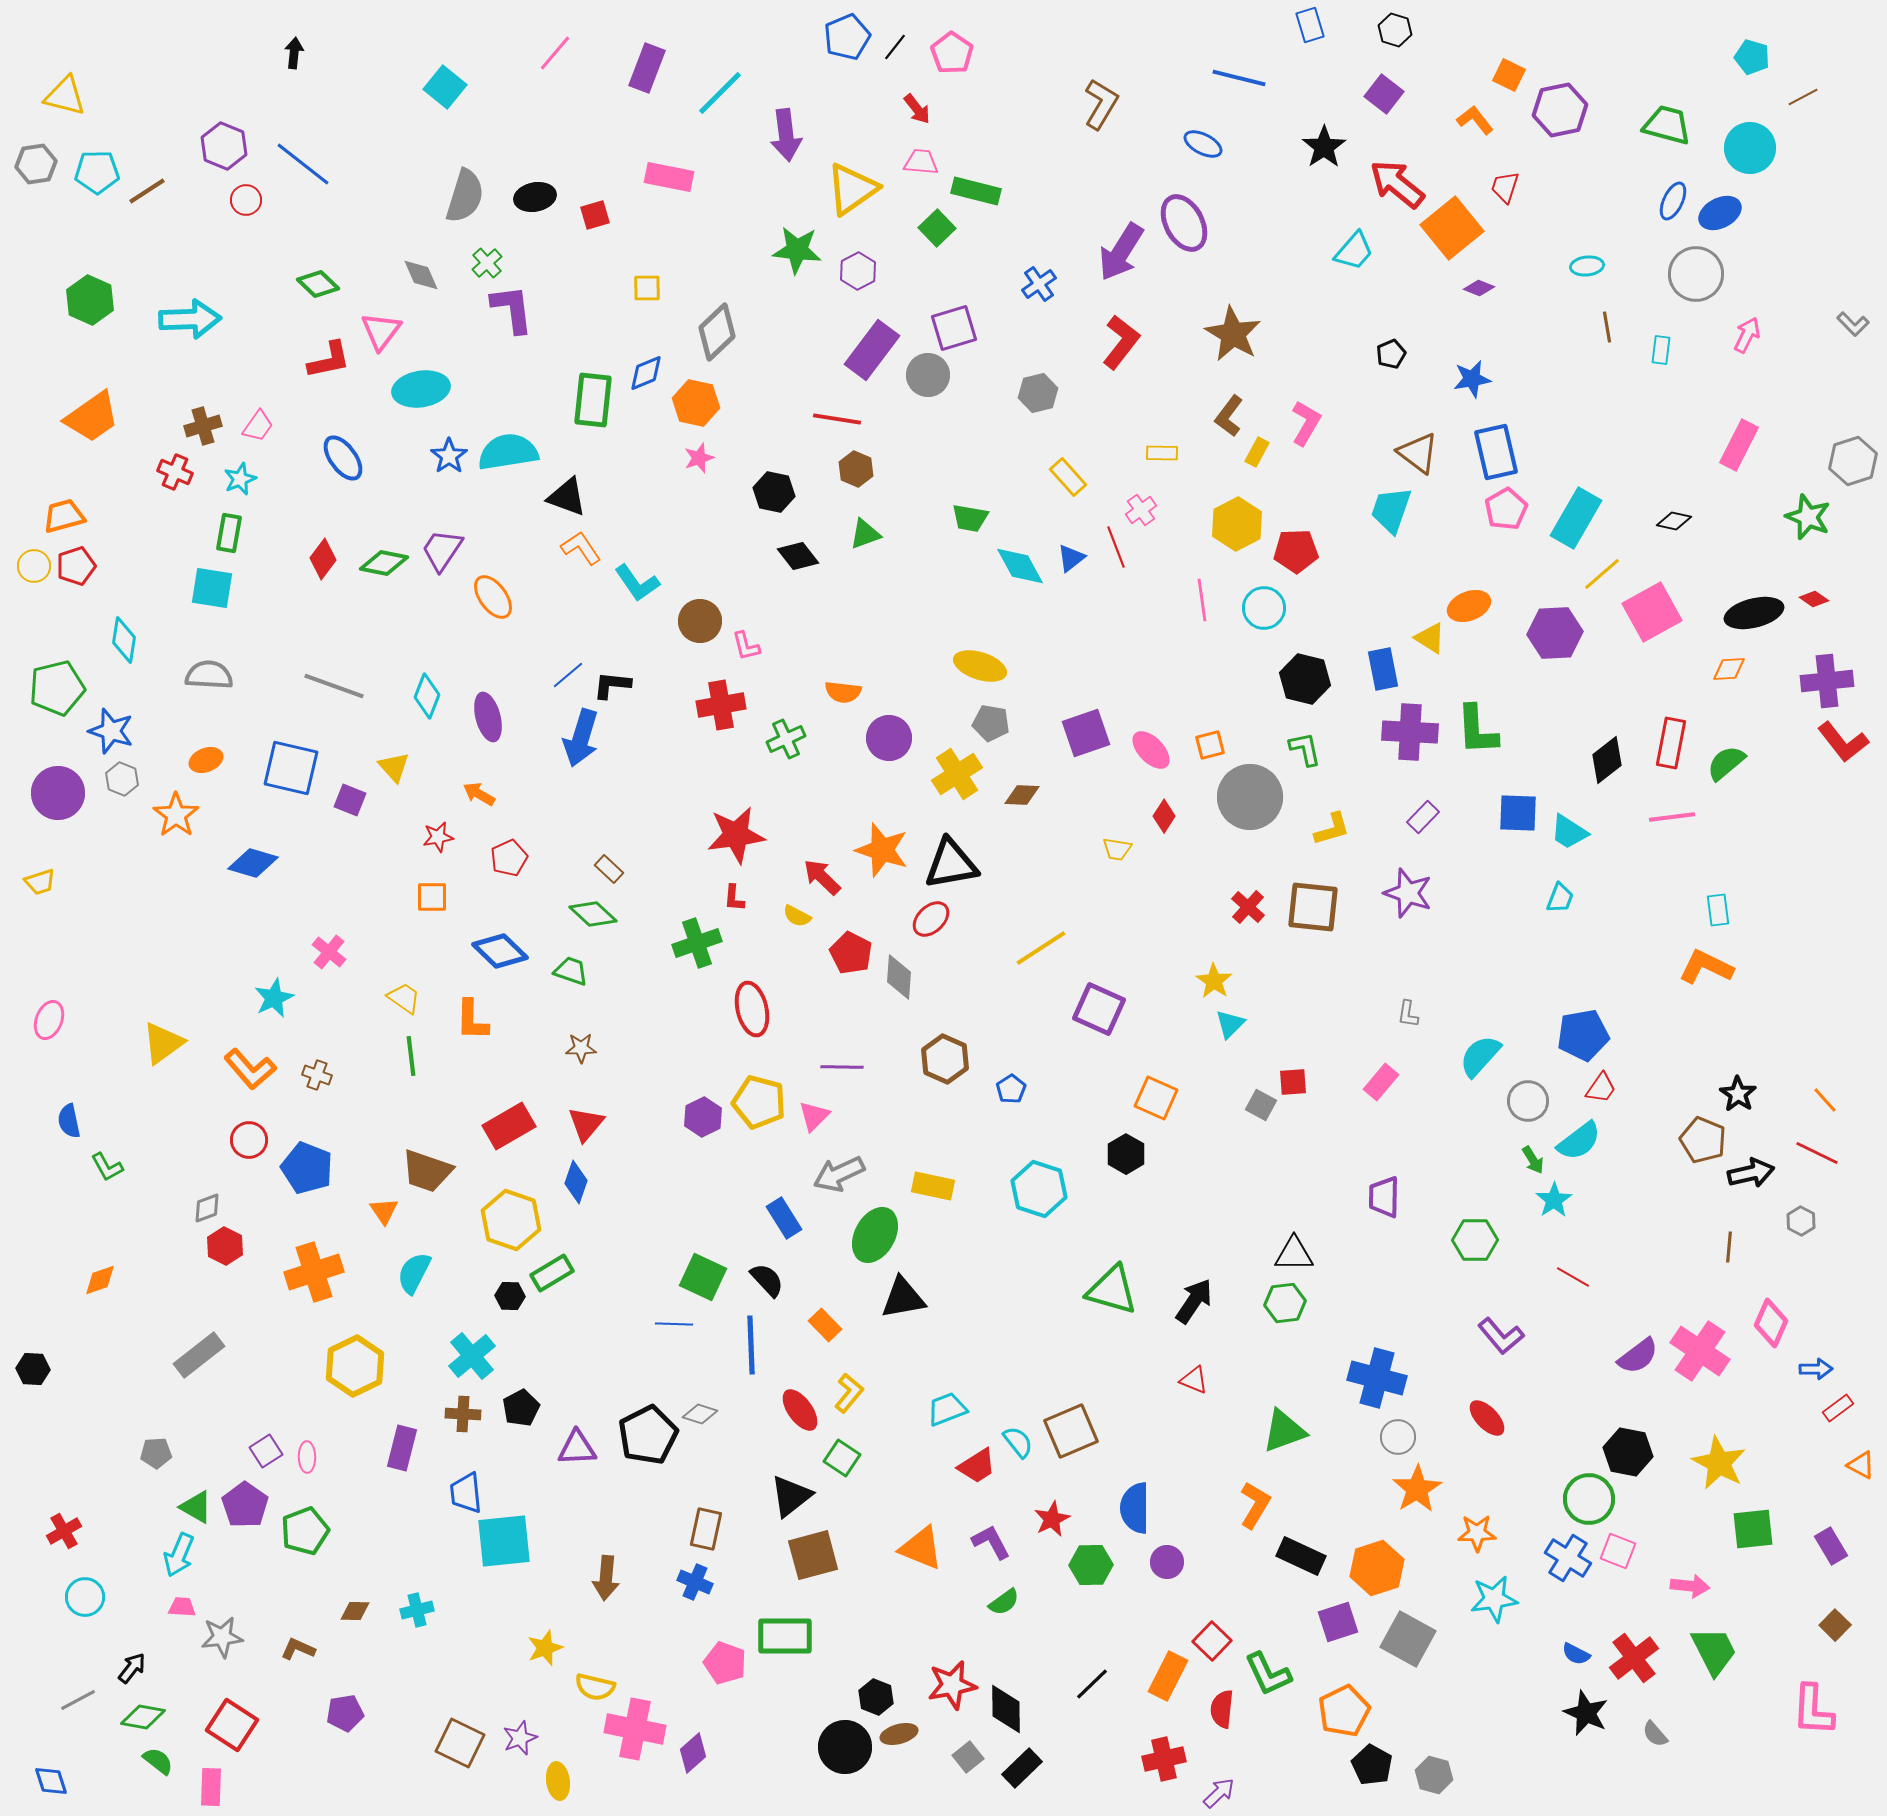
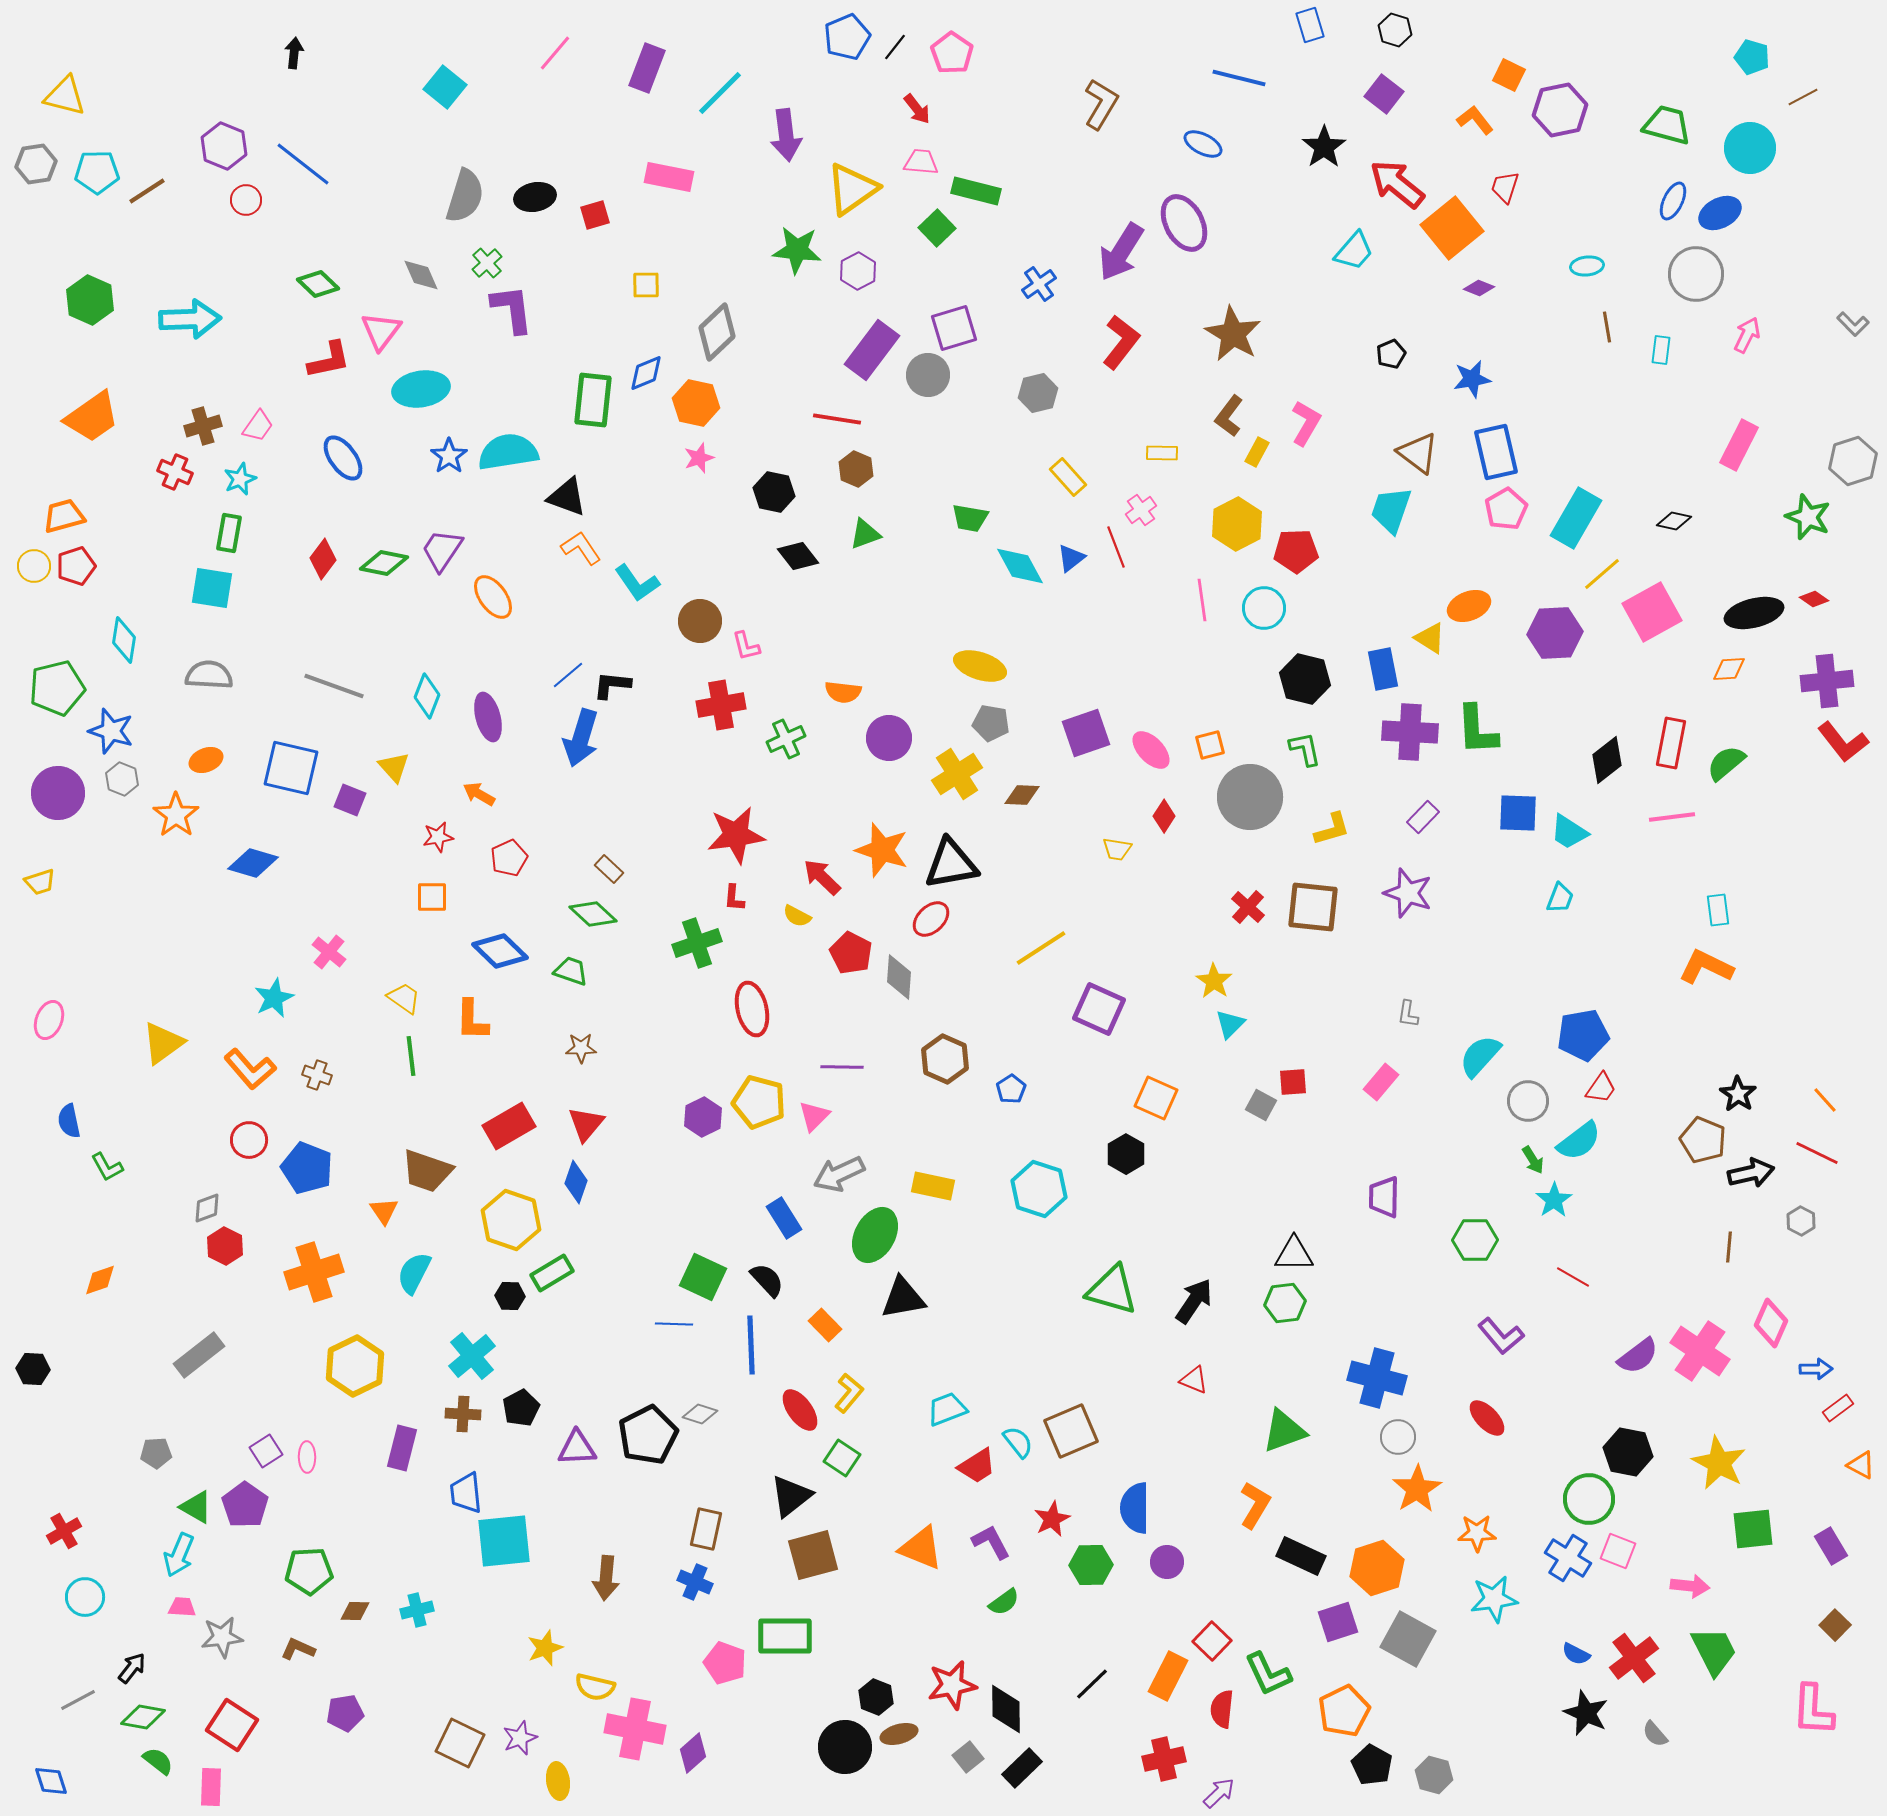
yellow square at (647, 288): moved 1 px left, 3 px up
green pentagon at (305, 1531): moved 4 px right, 40 px down; rotated 18 degrees clockwise
